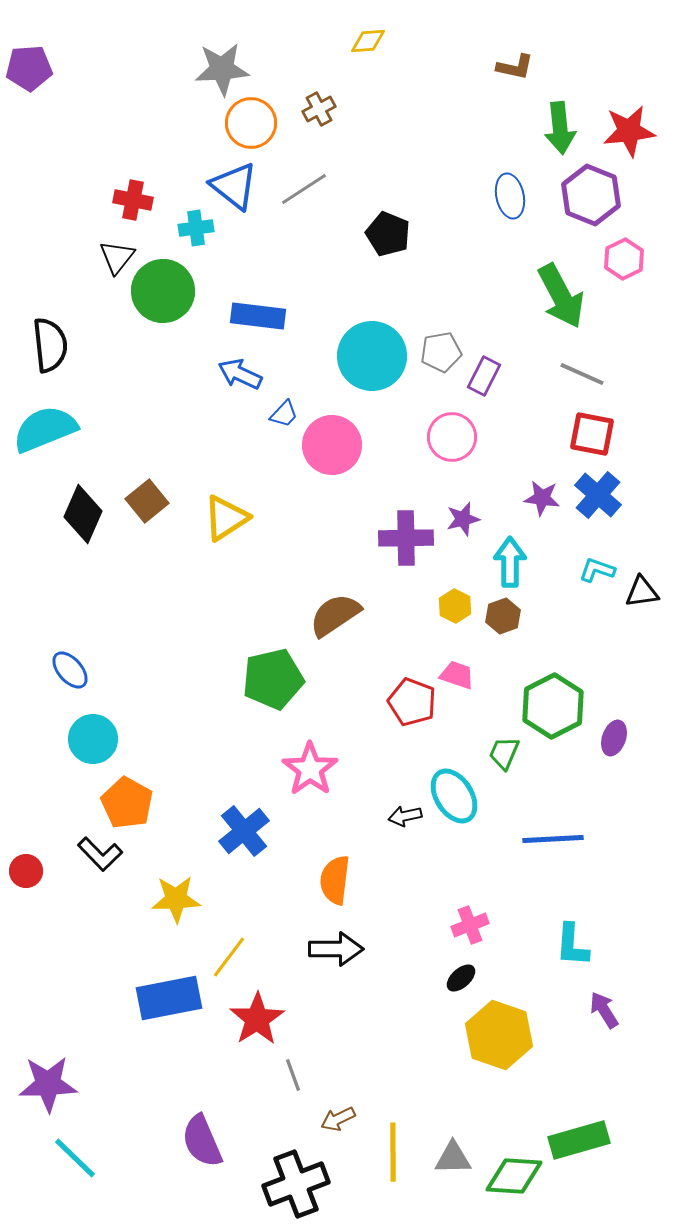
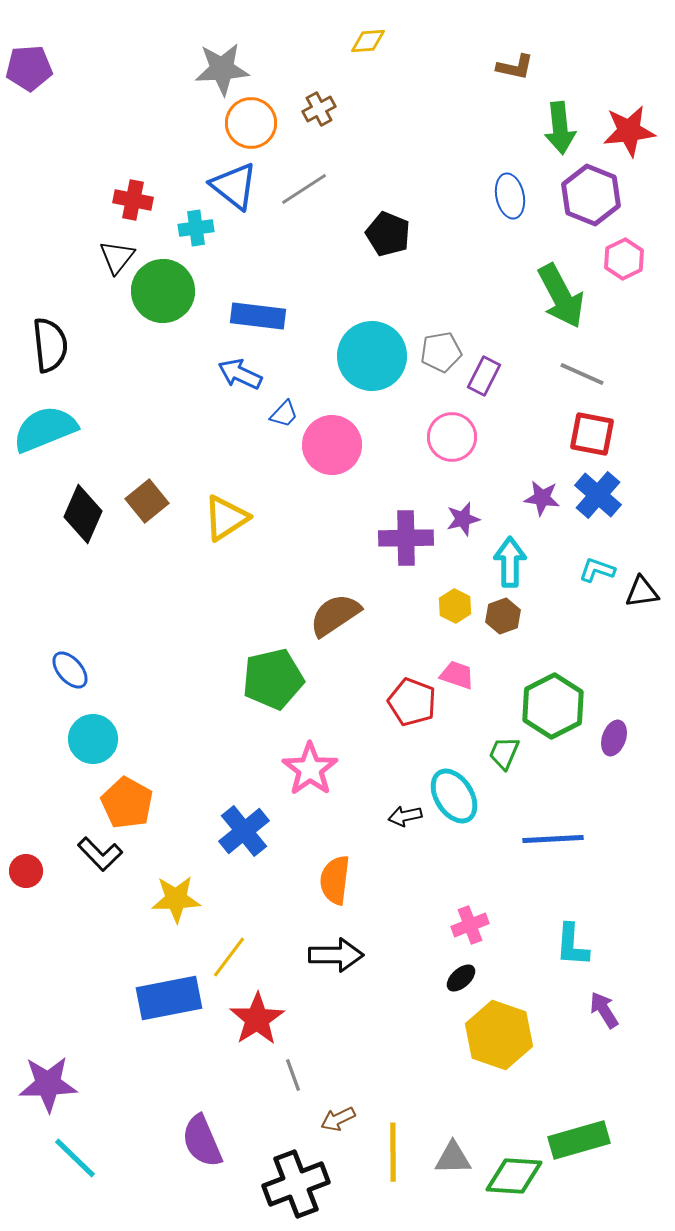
black arrow at (336, 949): moved 6 px down
